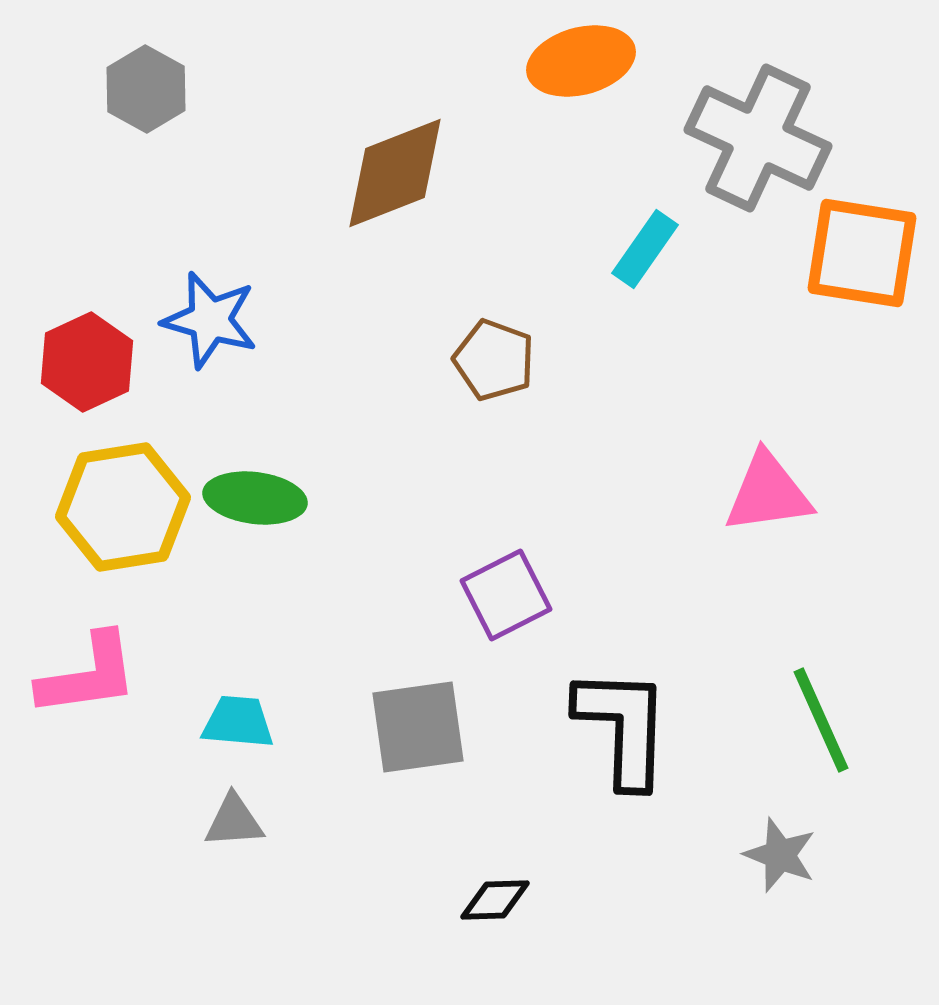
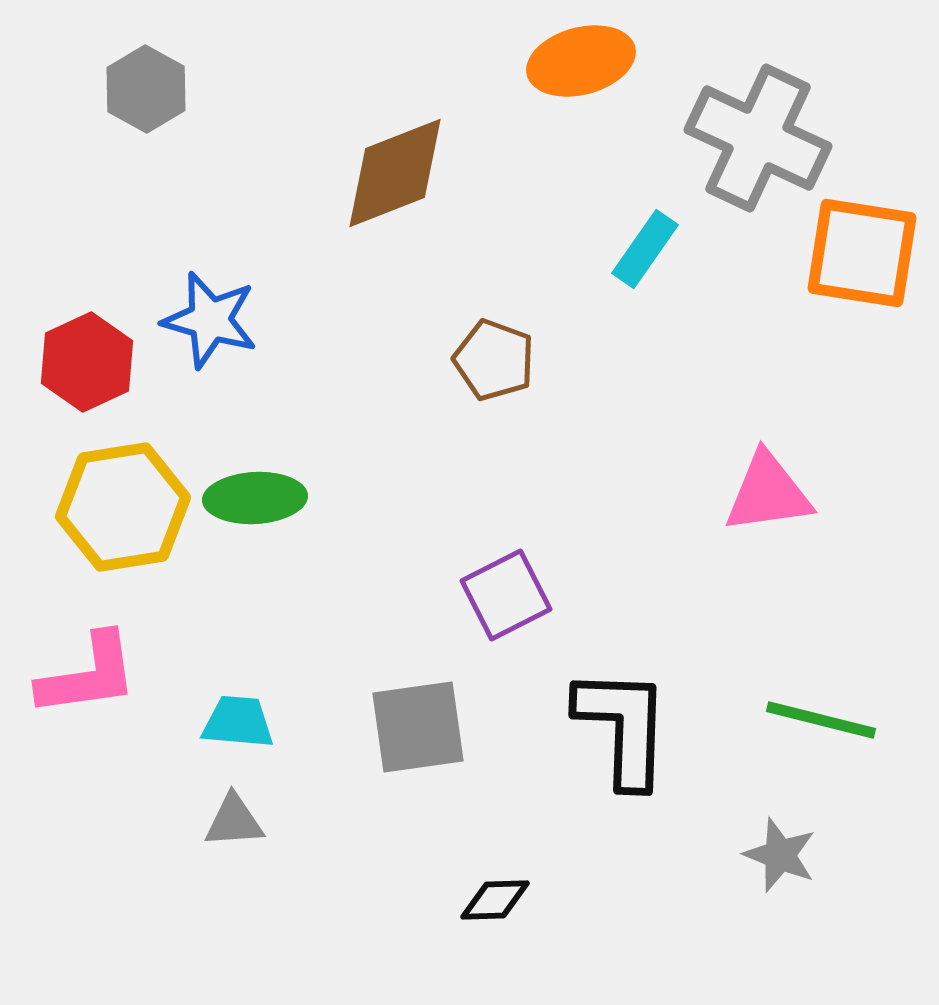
green ellipse: rotated 10 degrees counterclockwise
green line: rotated 52 degrees counterclockwise
